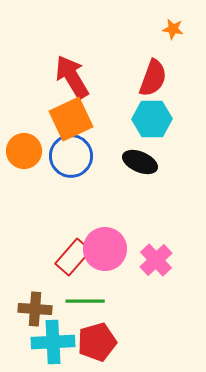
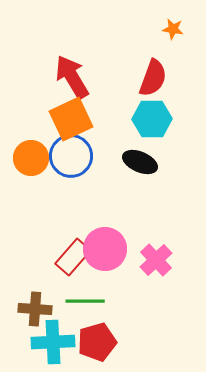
orange circle: moved 7 px right, 7 px down
